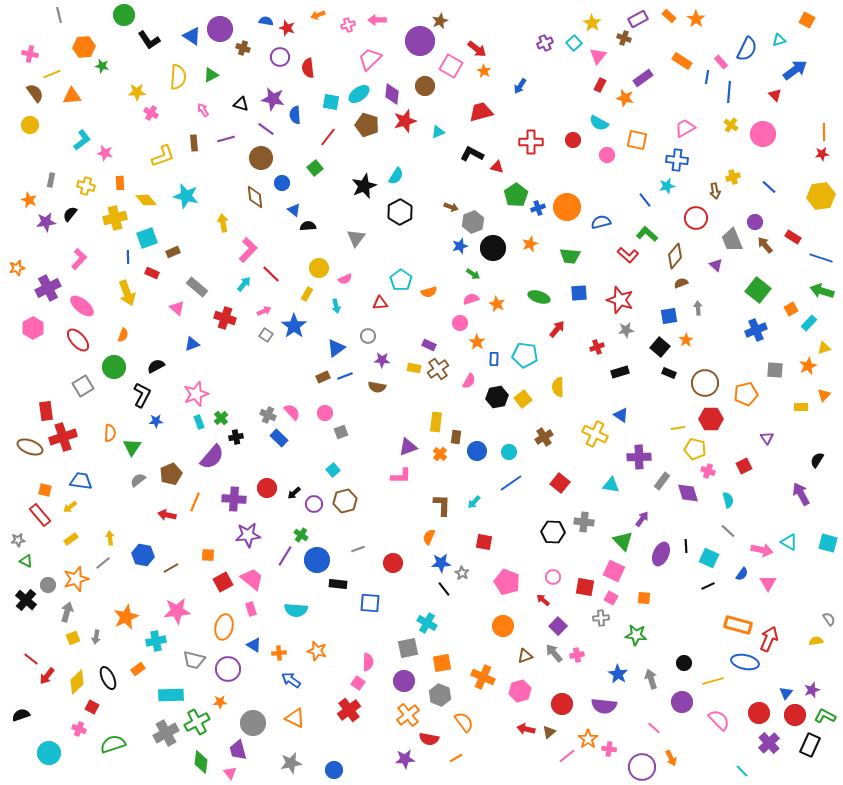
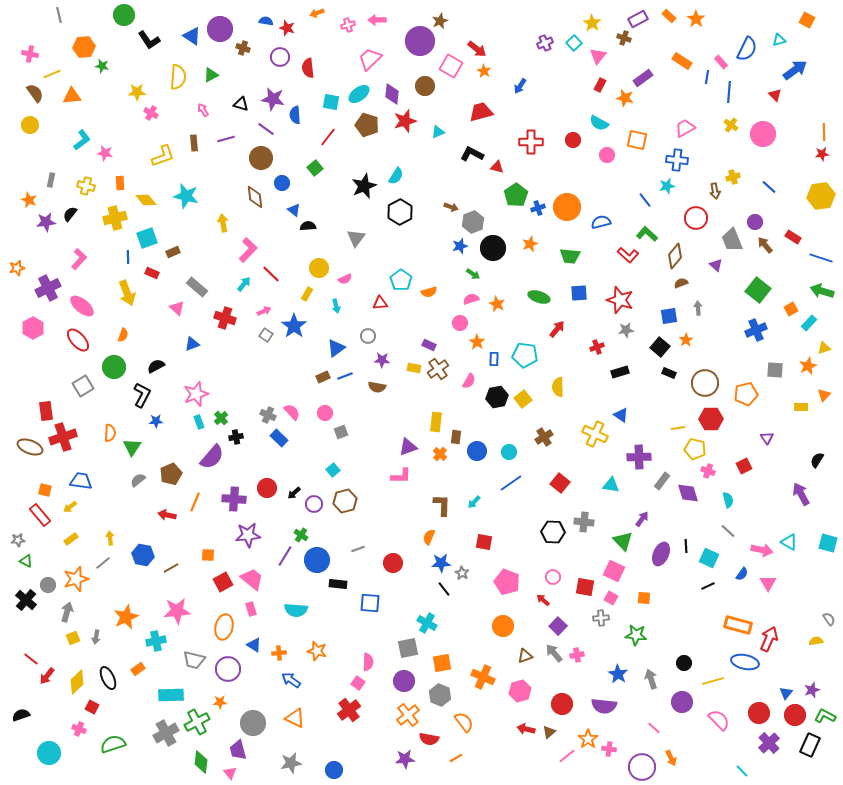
orange arrow at (318, 15): moved 1 px left, 2 px up
